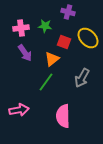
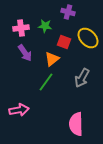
pink semicircle: moved 13 px right, 8 px down
